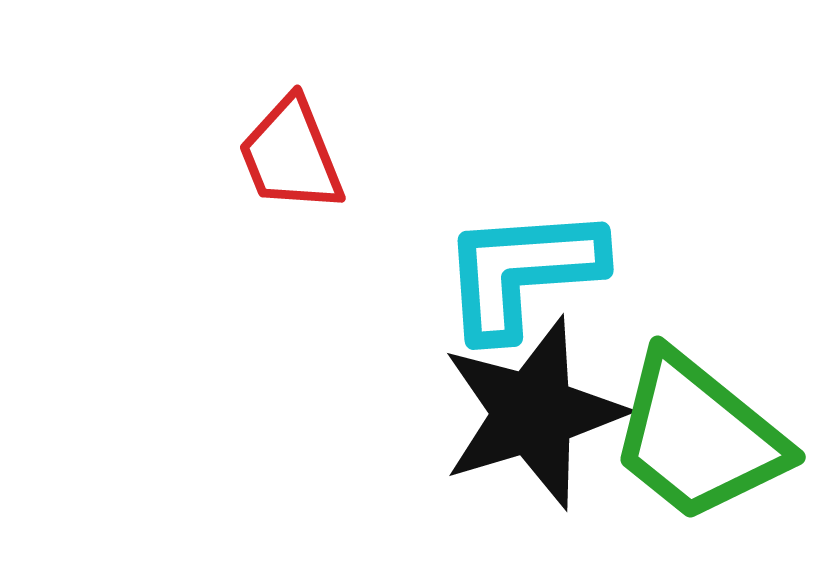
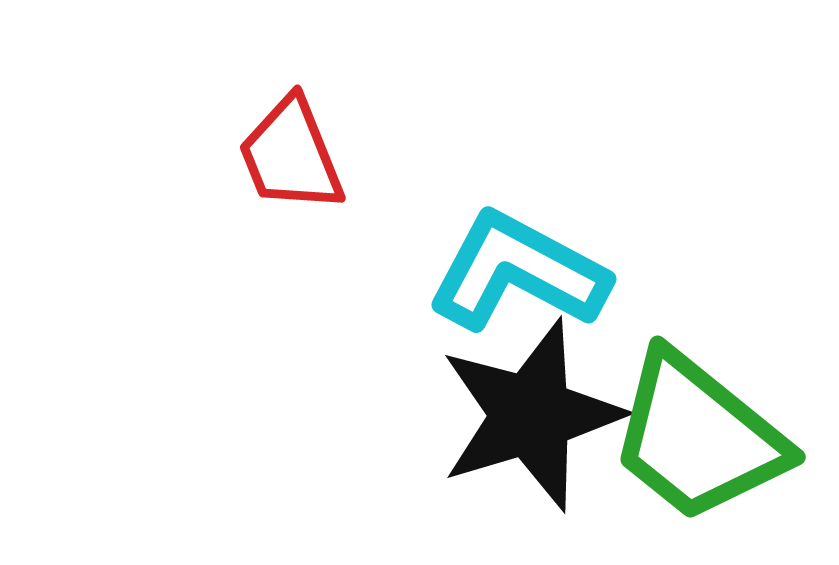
cyan L-shape: moved 4 px left; rotated 32 degrees clockwise
black star: moved 2 px left, 2 px down
